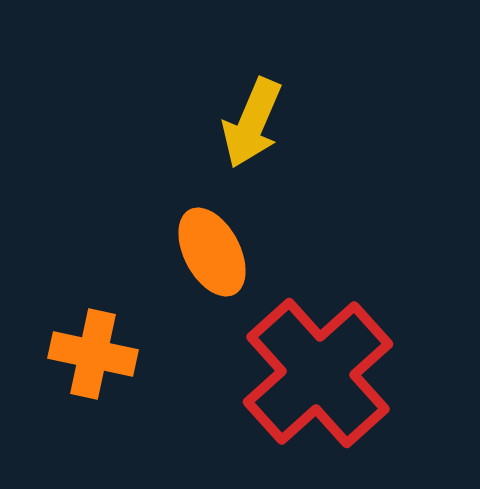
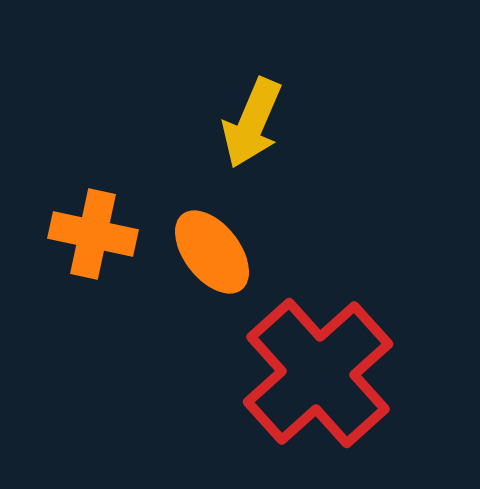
orange ellipse: rotated 10 degrees counterclockwise
orange cross: moved 120 px up
